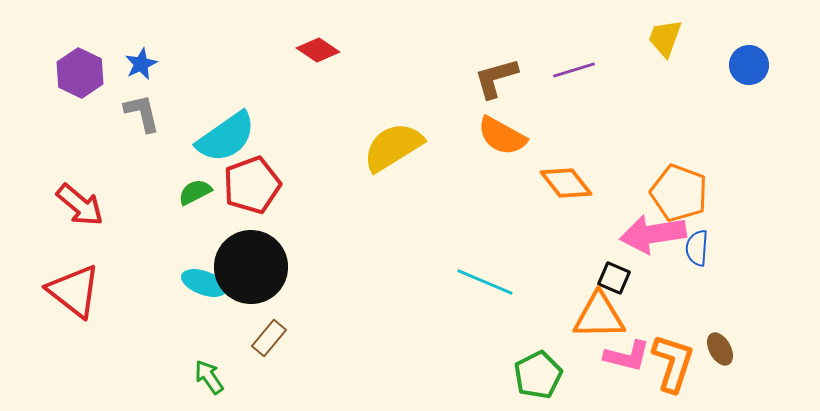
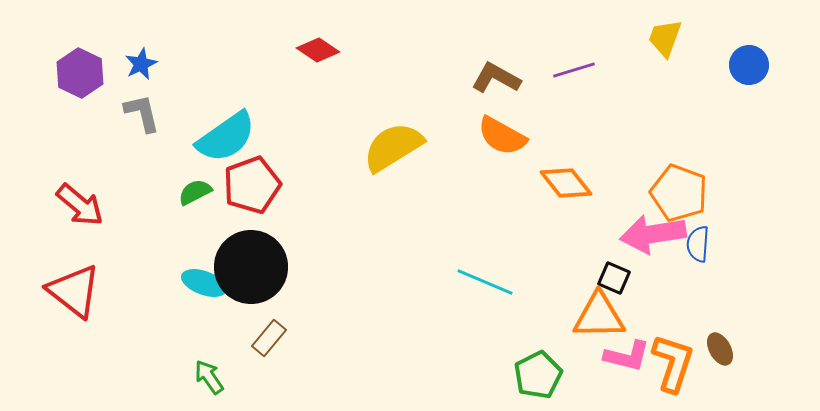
brown L-shape: rotated 45 degrees clockwise
blue semicircle: moved 1 px right, 4 px up
